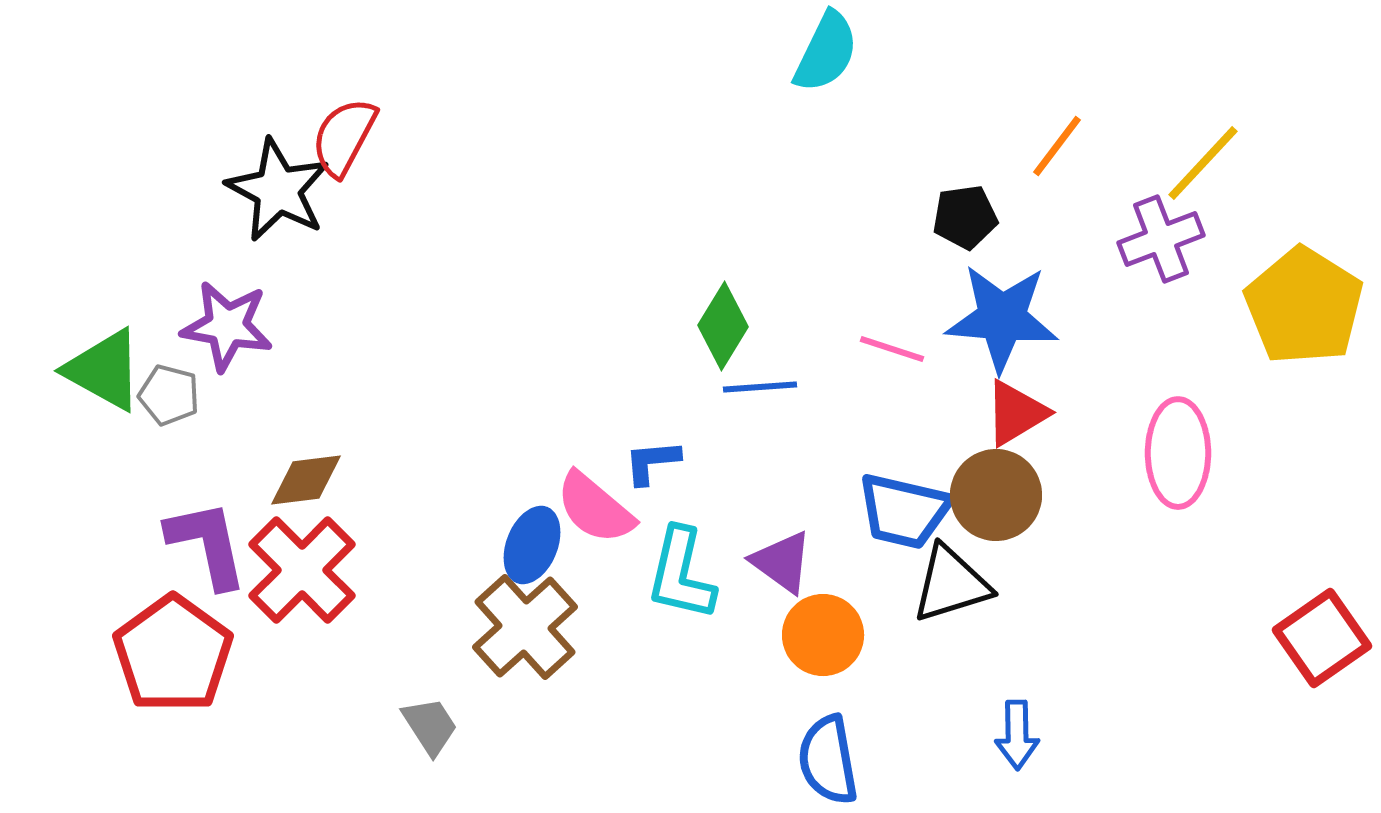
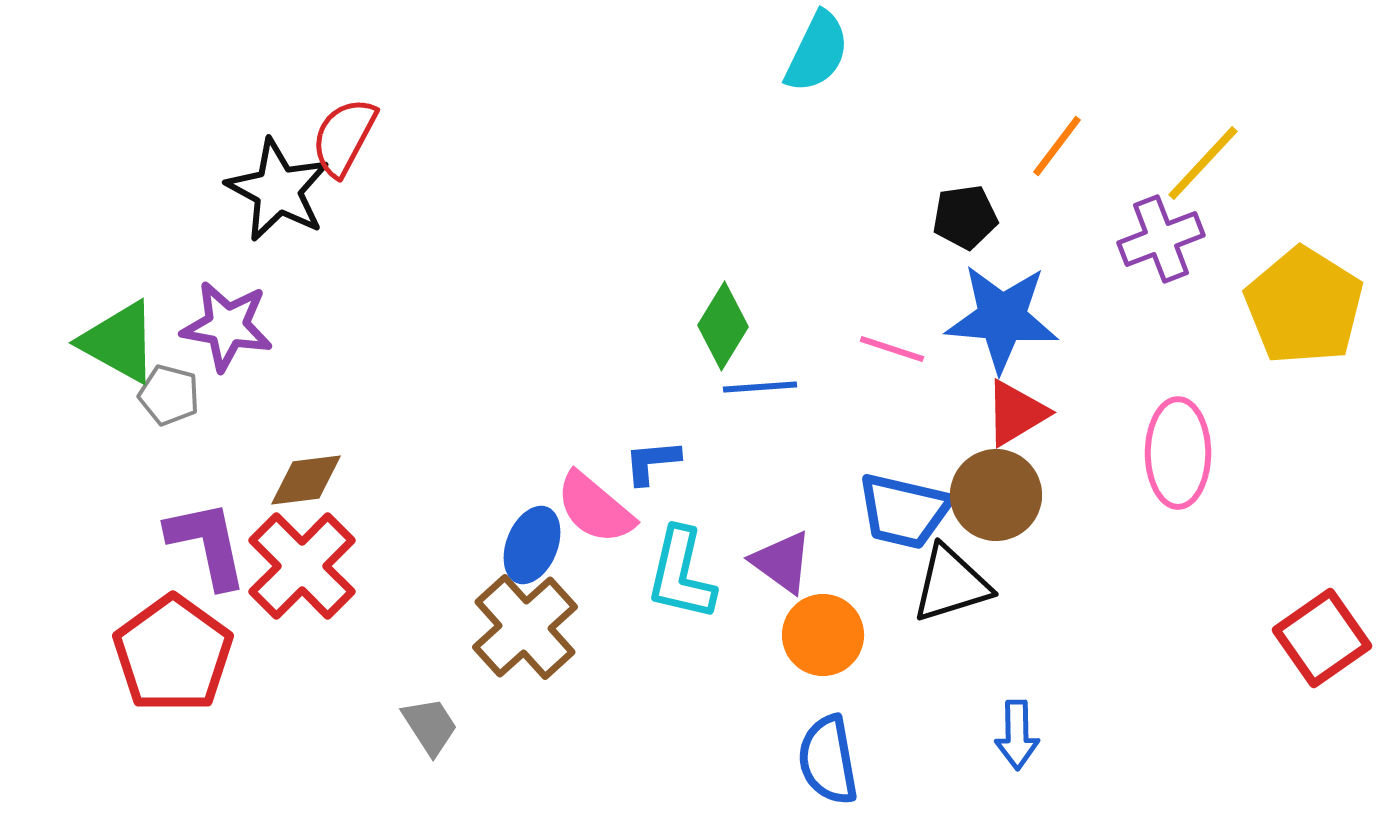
cyan semicircle: moved 9 px left
green triangle: moved 15 px right, 28 px up
red cross: moved 4 px up
